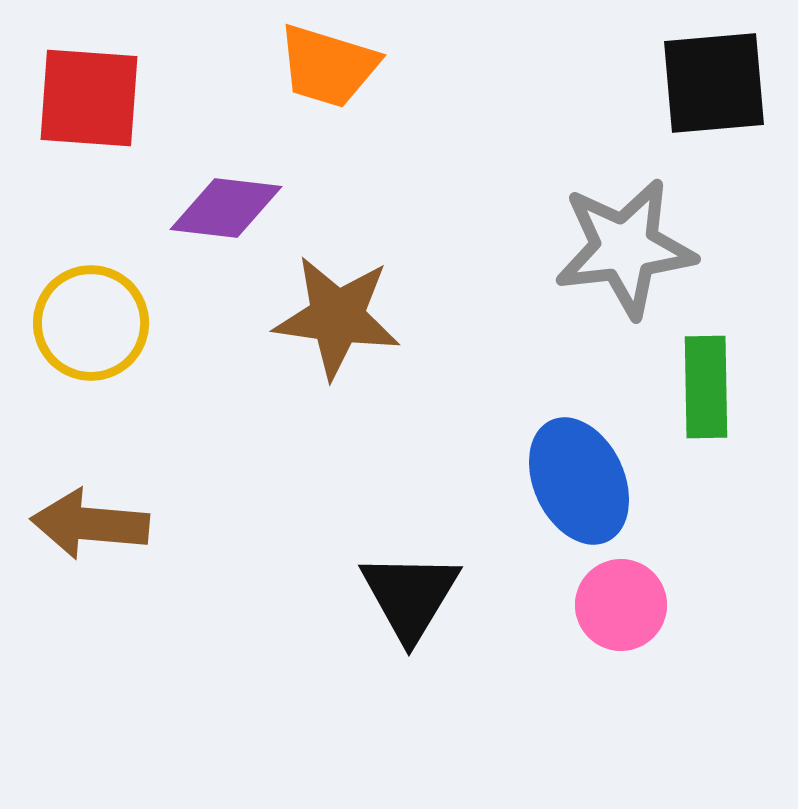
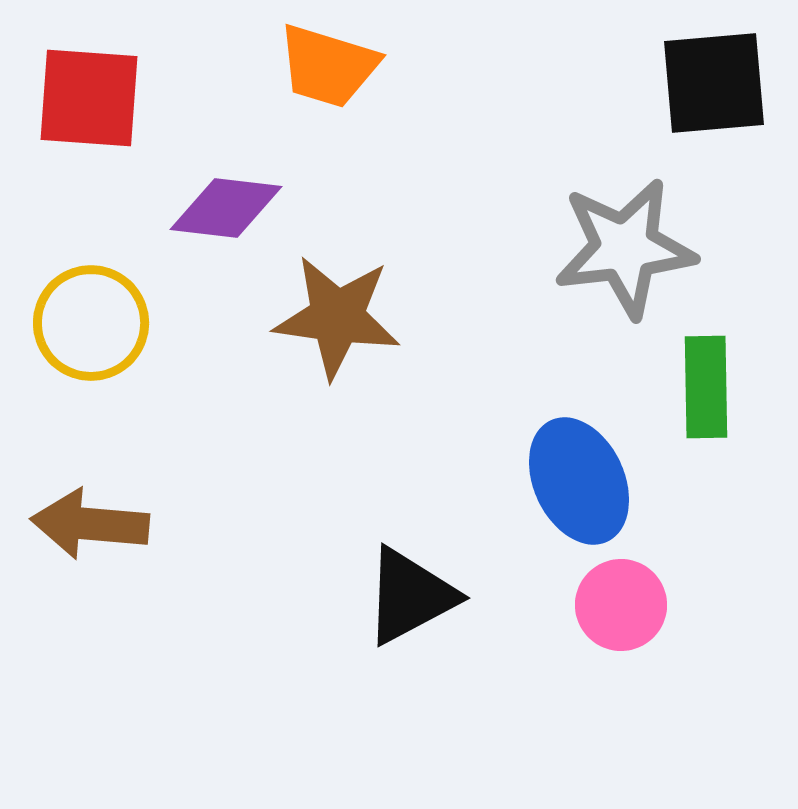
black triangle: rotated 31 degrees clockwise
